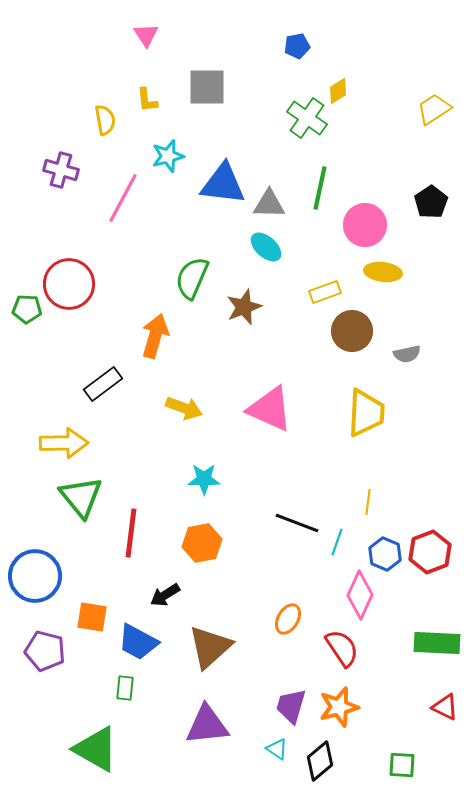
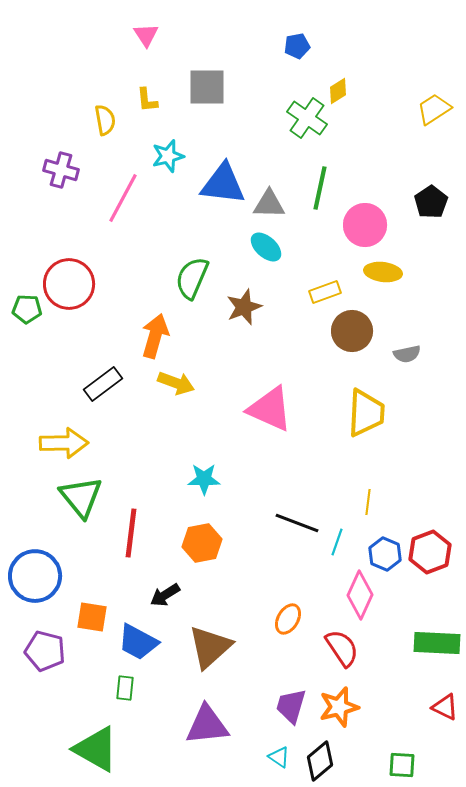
yellow arrow at (184, 408): moved 8 px left, 25 px up
cyan triangle at (277, 749): moved 2 px right, 8 px down
